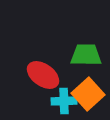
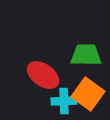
orange square: rotated 12 degrees counterclockwise
